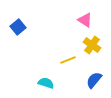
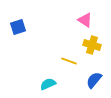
blue square: rotated 21 degrees clockwise
yellow cross: rotated 18 degrees counterclockwise
yellow line: moved 1 px right, 1 px down; rotated 42 degrees clockwise
cyan semicircle: moved 2 px right, 1 px down; rotated 42 degrees counterclockwise
